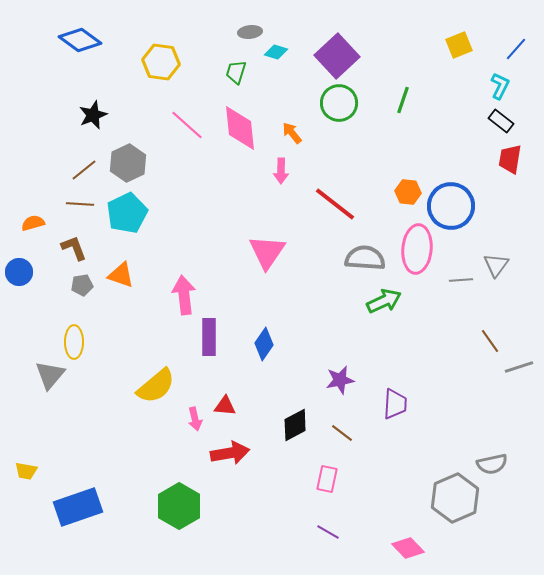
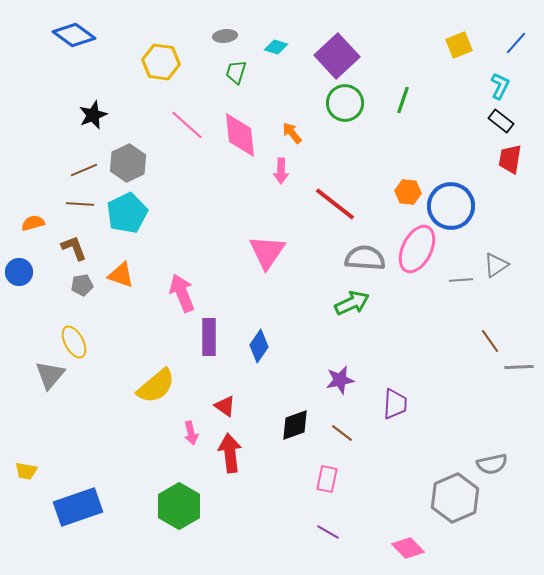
gray ellipse at (250, 32): moved 25 px left, 4 px down
blue diamond at (80, 40): moved 6 px left, 5 px up
blue line at (516, 49): moved 6 px up
cyan diamond at (276, 52): moved 5 px up
green circle at (339, 103): moved 6 px right
pink diamond at (240, 128): moved 7 px down
brown line at (84, 170): rotated 16 degrees clockwise
pink ellipse at (417, 249): rotated 21 degrees clockwise
gray triangle at (496, 265): rotated 20 degrees clockwise
pink arrow at (184, 295): moved 2 px left, 2 px up; rotated 15 degrees counterclockwise
green arrow at (384, 301): moved 32 px left, 2 px down
yellow ellipse at (74, 342): rotated 28 degrees counterclockwise
blue diamond at (264, 344): moved 5 px left, 2 px down
gray line at (519, 367): rotated 16 degrees clockwise
red triangle at (225, 406): rotated 30 degrees clockwise
pink arrow at (195, 419): moved 4 px left, 14 px down
black diamond at (295, 425): rotated 8 degrees clockwise
red arrow at (230, 453): rotated 87 degrees counterclockwise
